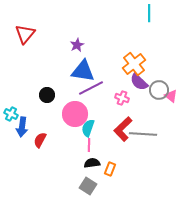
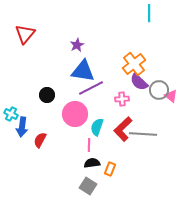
pink cross: moved 1 px down; rotated 24 degrees counterclockwise
cyan semicircle: moved 9 px right, 1 px up
